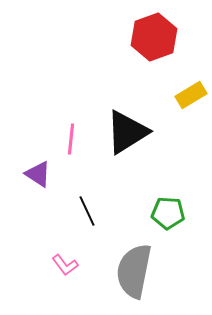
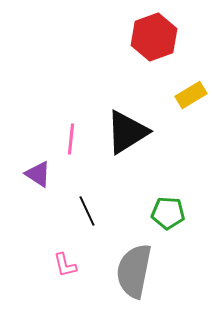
pink L-shape: rotated 24 degrees clockwise
